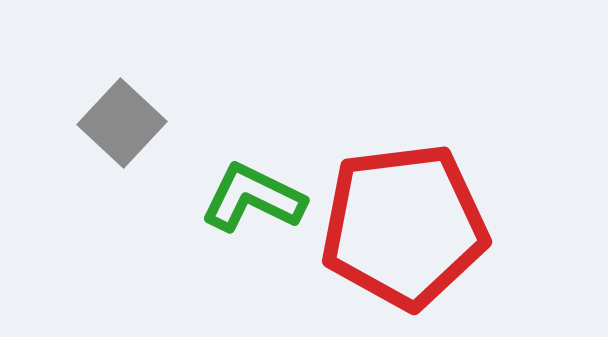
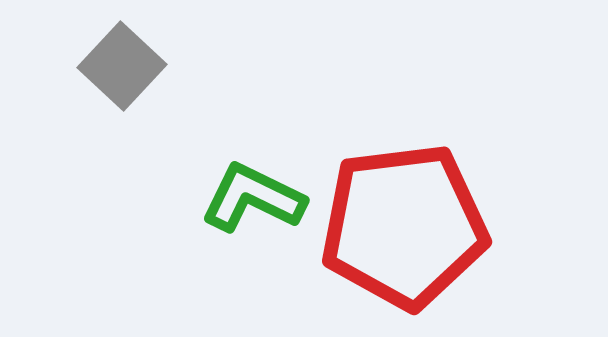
gray square: moved 57 px up
